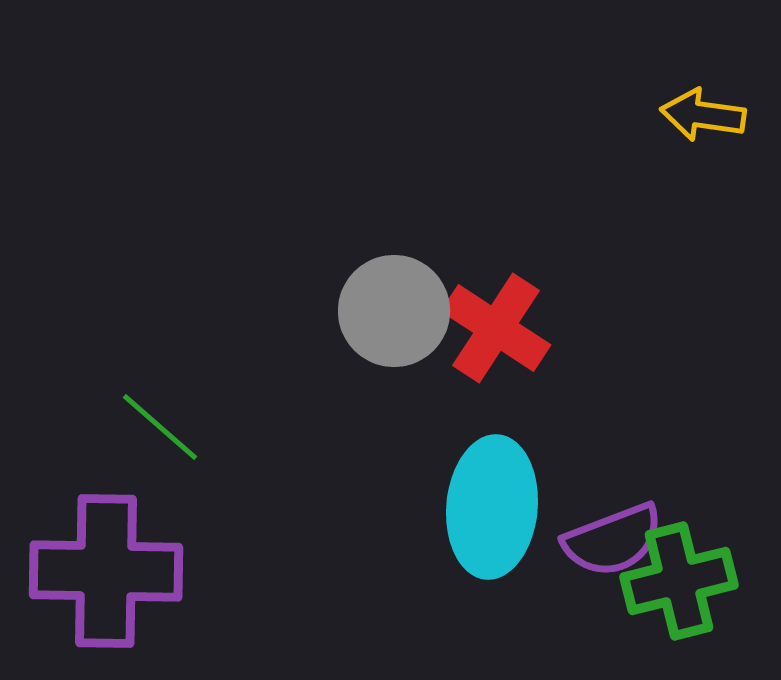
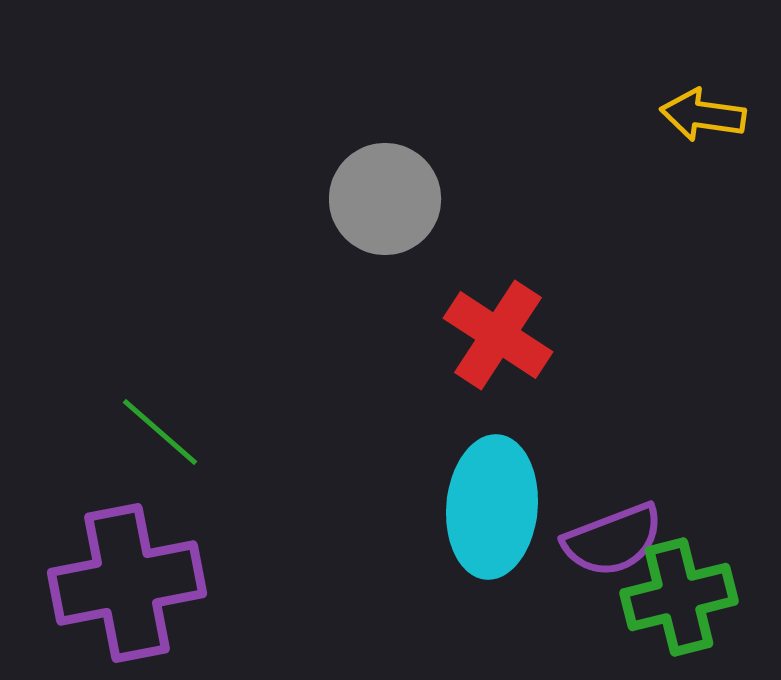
gray circle: moved 9 px left, 112 px up
red cross: moved 2 px right, 7 px down
green line: moved 5 px down
purple cross: moved 21 px right, 12 px down; rotated 12 degrees counterclockwise
green cross: moved 16 px down
